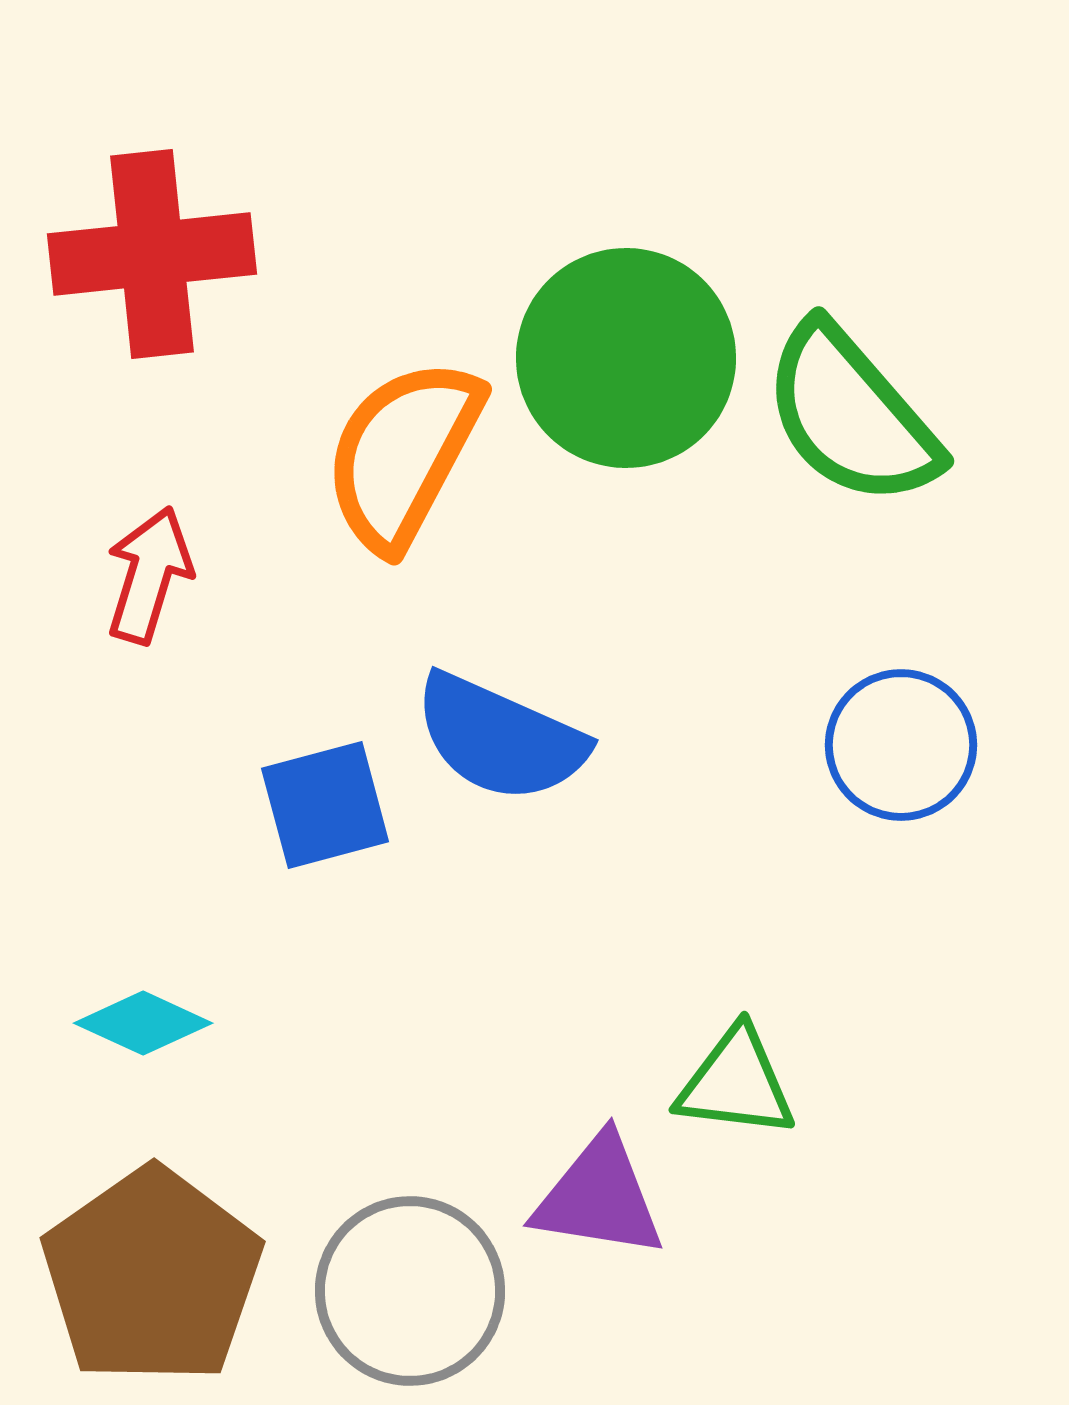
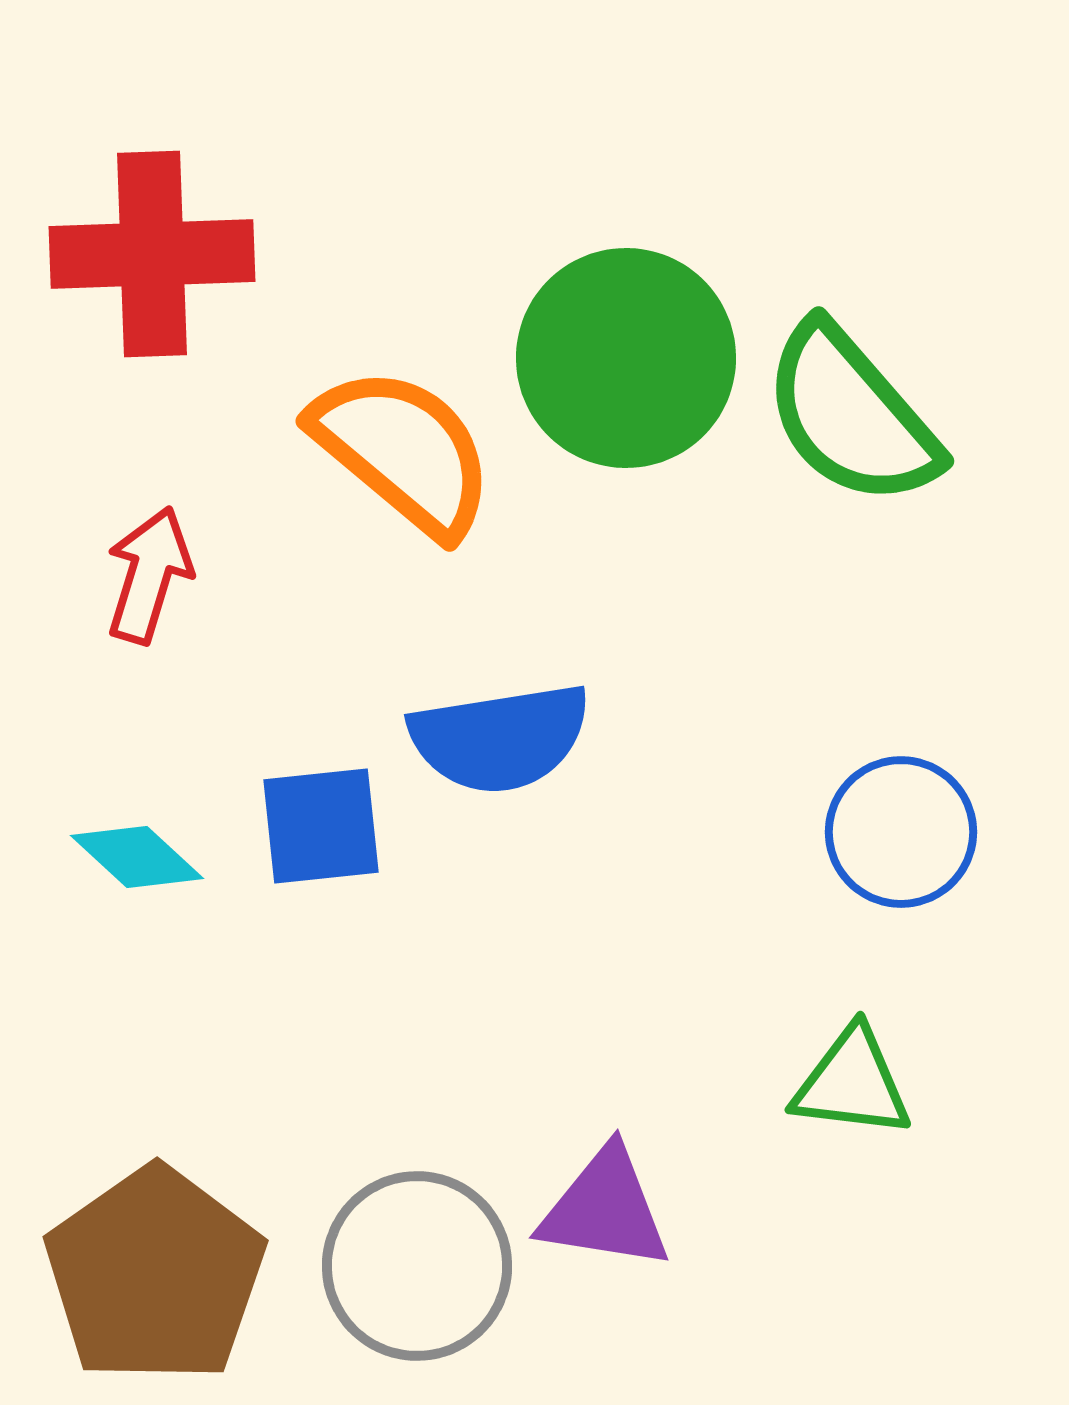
red cross: rotated 4 degrees clockwise
orange semicircle: moved 3 px up; rotated 102 degrees clockwise
blue semicircle: rotated 33 degrees counterclockwise
blue circle: moved 87 px down
blue square: moved 4 px left, 21 px down; rotated 9 degrees clockwise
cyan diamond: moved 6 px left, 166 px up; rotated 18 degrees clockwise
green triangle: moved 116 px right
purple triangle: moved 6 px right, 12 px down
brown pentagon: moved 3 px right, 1 px up
gray circle: moved 7 px right, 25 px up
